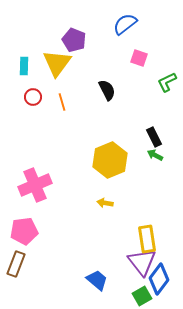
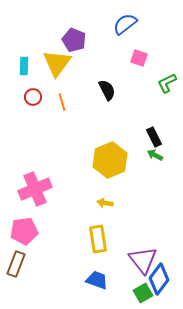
green L-shape: moved 1 px down
pink cross: moved 4 px down
yellow rectangle: moved 49 px left
purple triangle: moved 1 px right, 2 px up
blue trapezoid: rotated 20 degrees counterclockwise
green square: moved 1 px right, 3 px up
